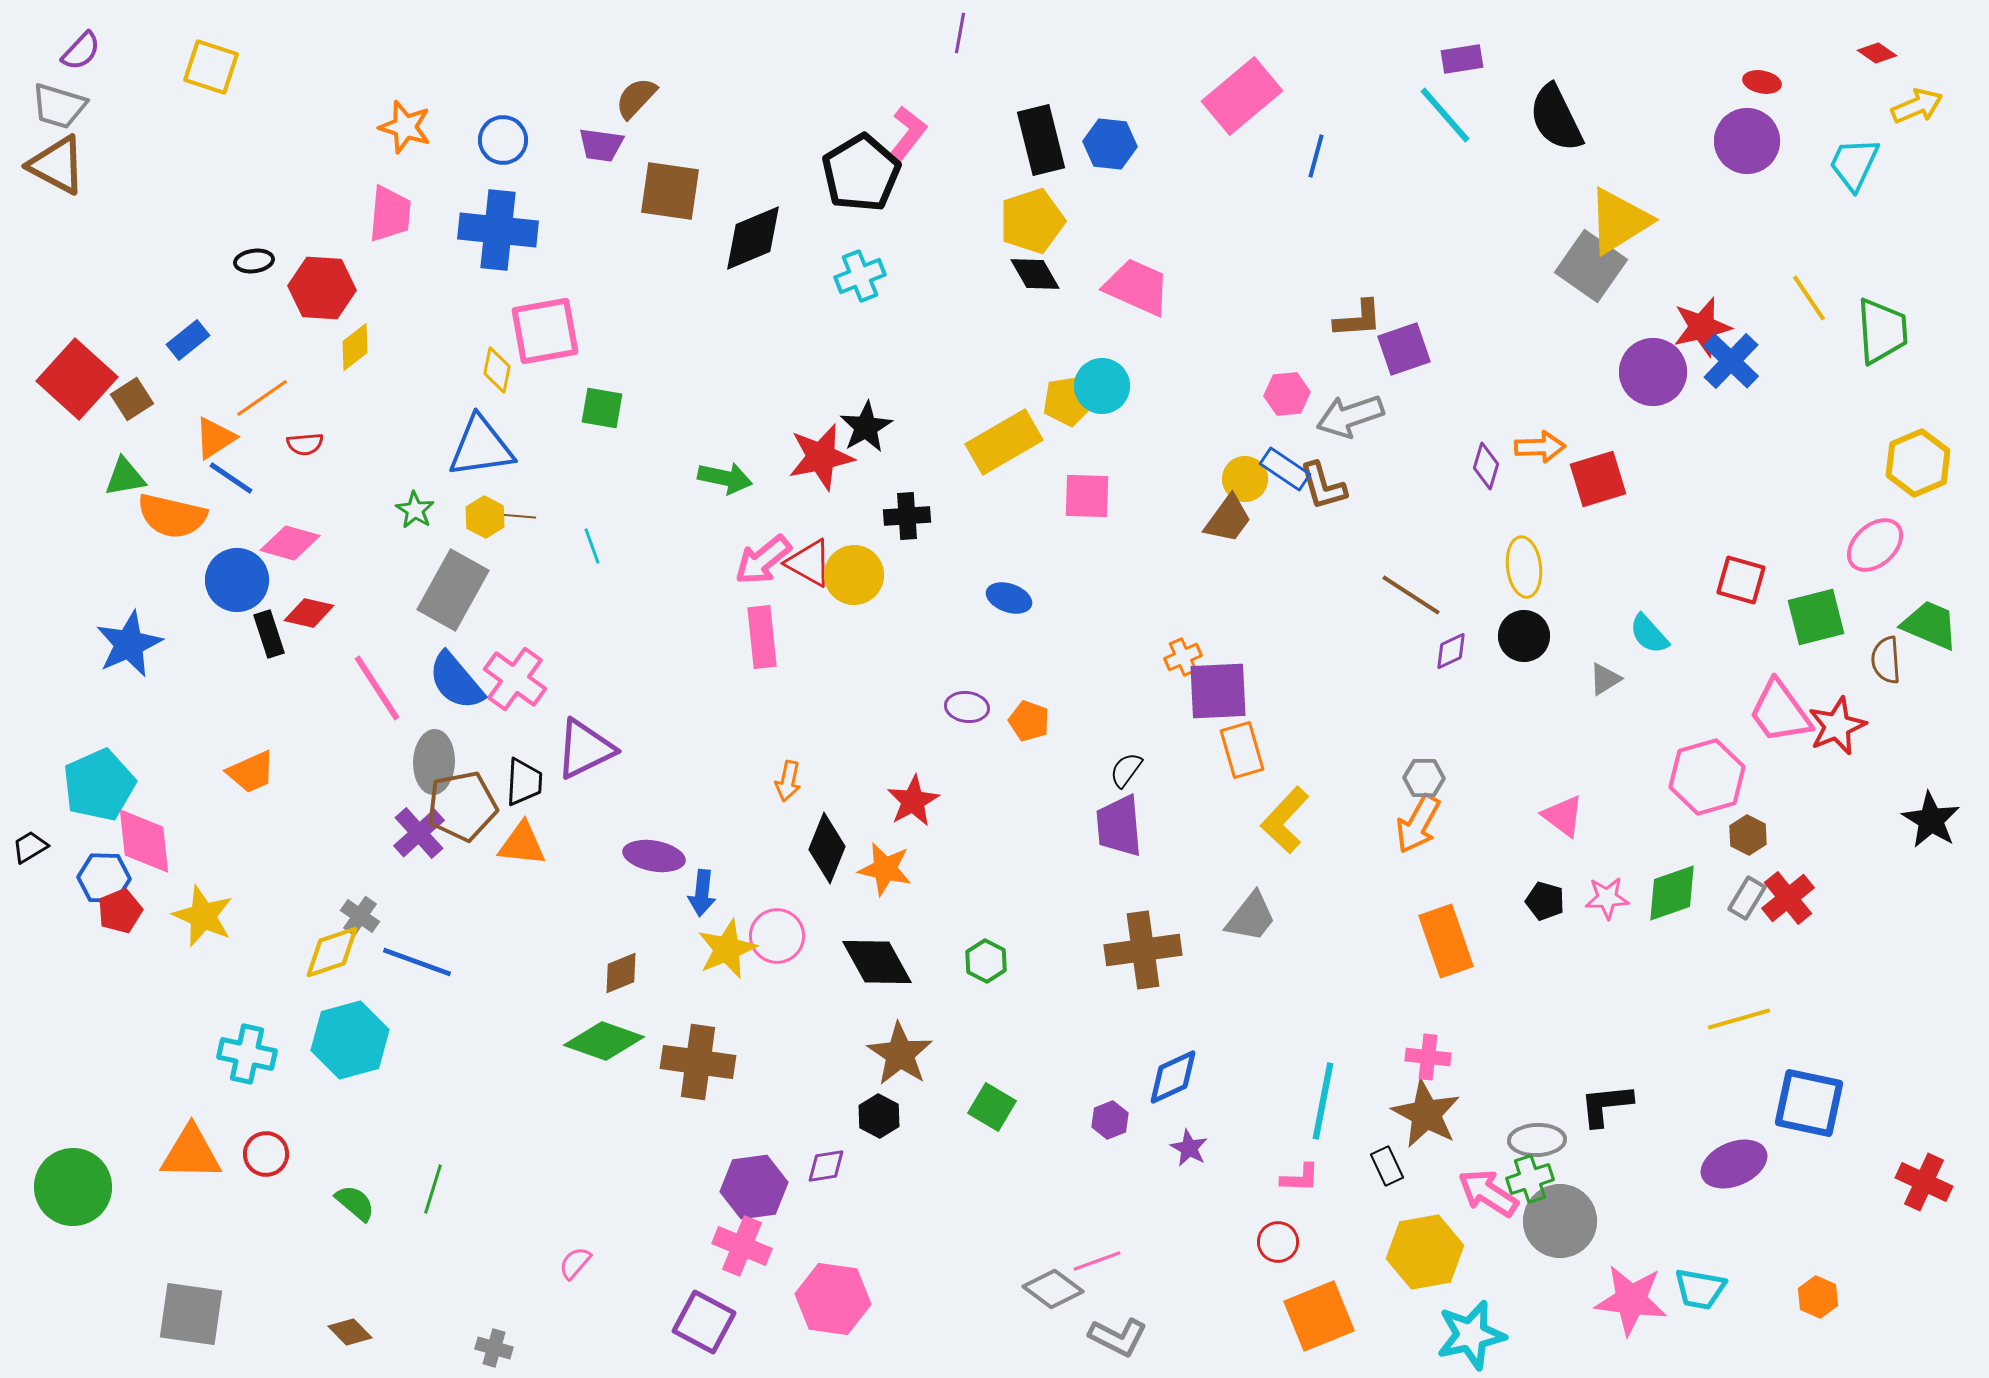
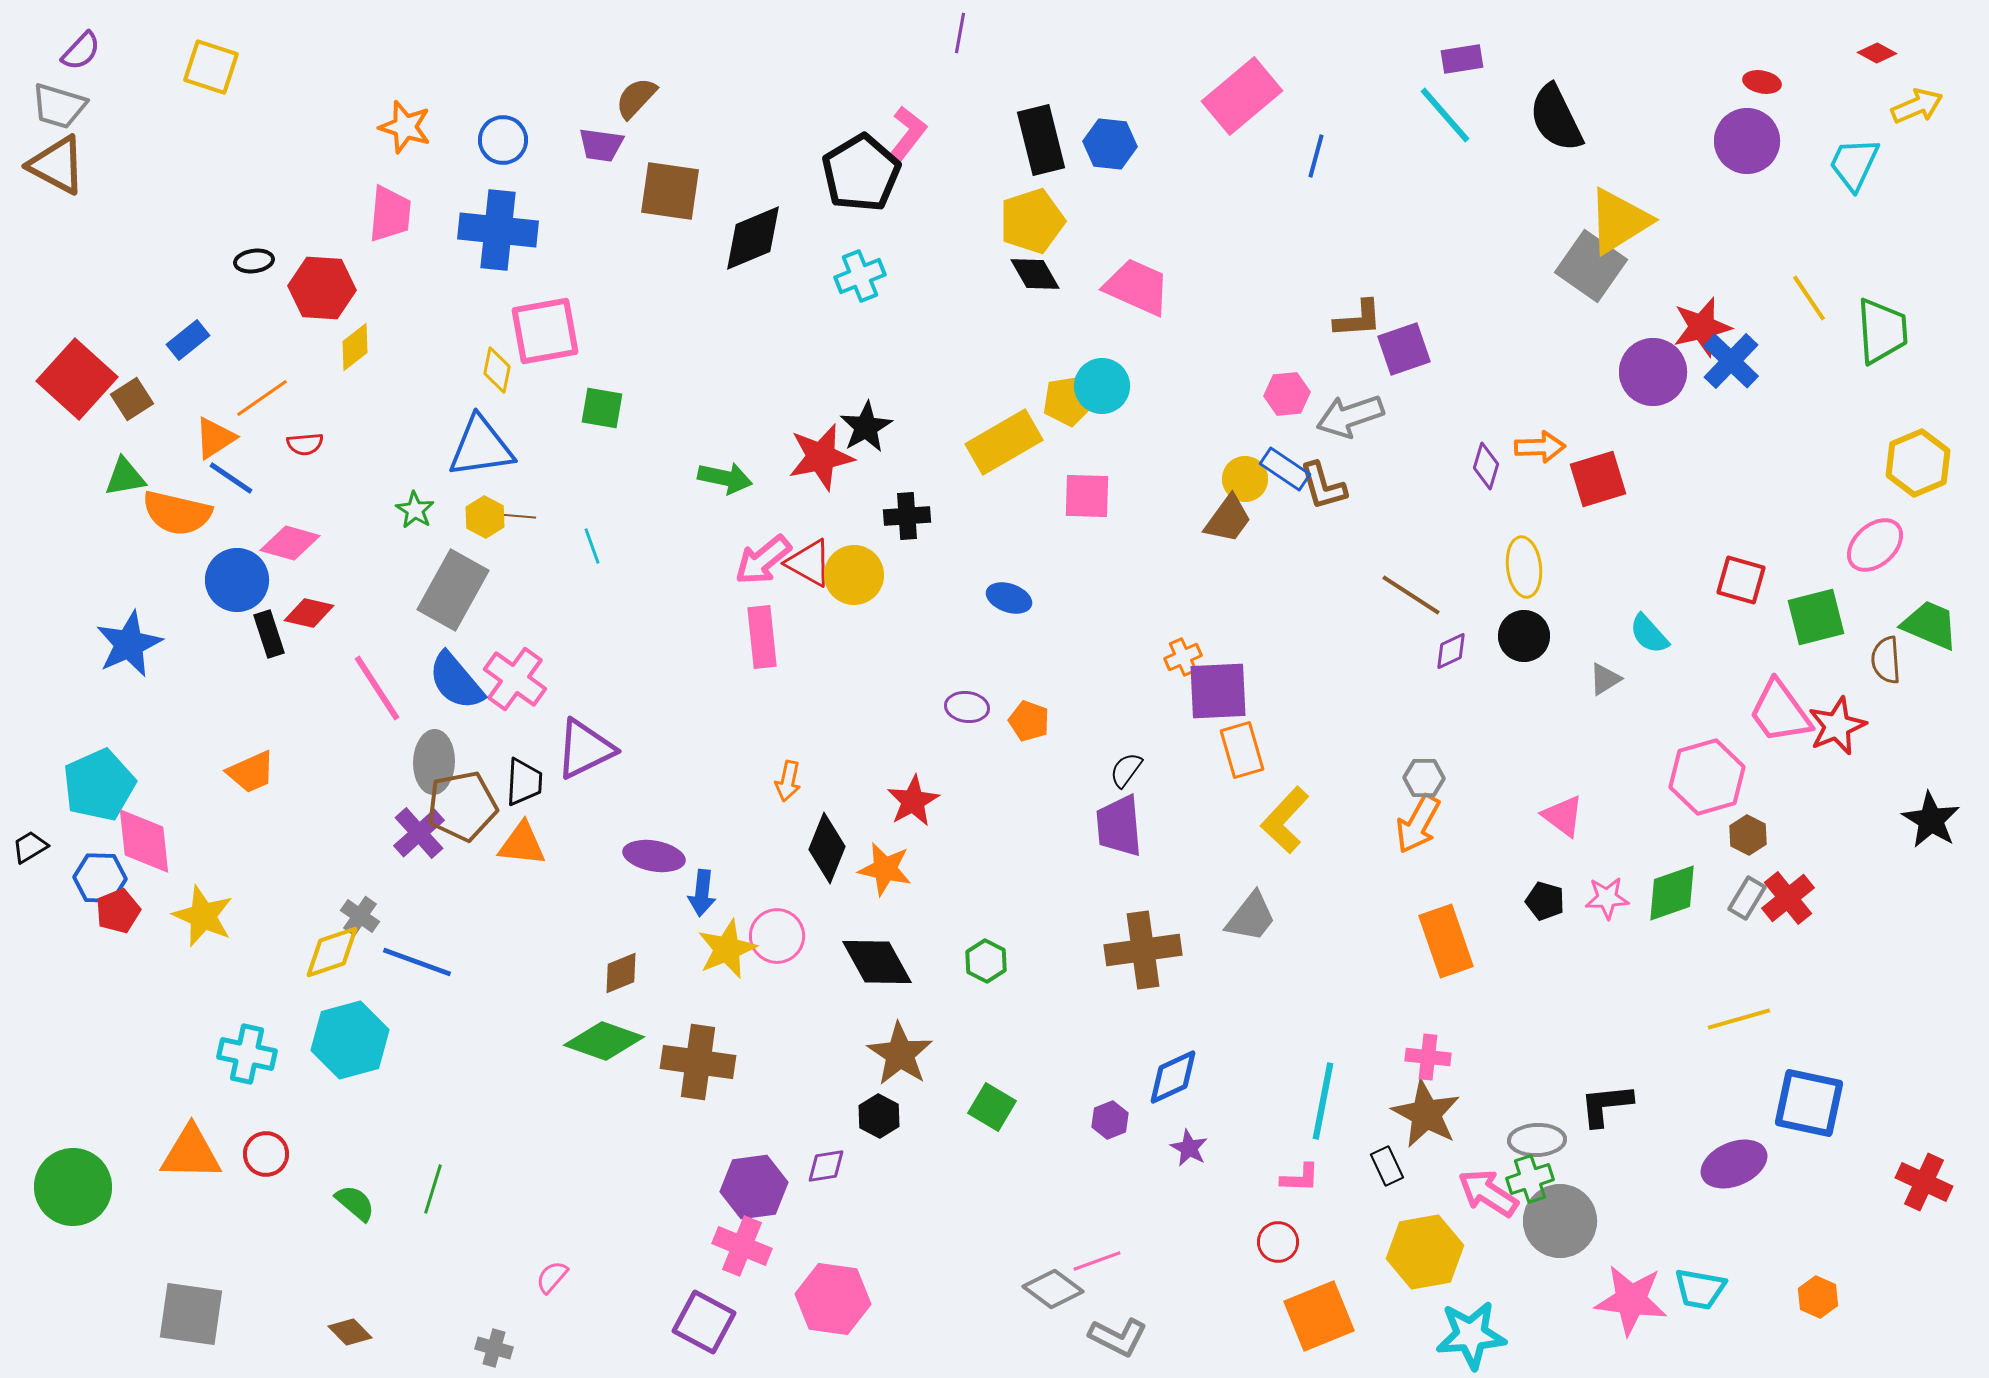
red diamond at (1877, 53): rotated 6 degrees counterclockwise
orange semicircle at (172, 516): moved 5 px right, 3 px up
blue hexagon at (104, 878): moved 4 px left
red pentagon at (120, 911): moved 2 px left
pink semicircle at (575, 1263): moved 23 px left, 14 px down
cyan star at (1471, 1335): rotated 8 degrees clockwise
